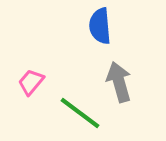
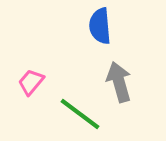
green line: moved 1 px down
